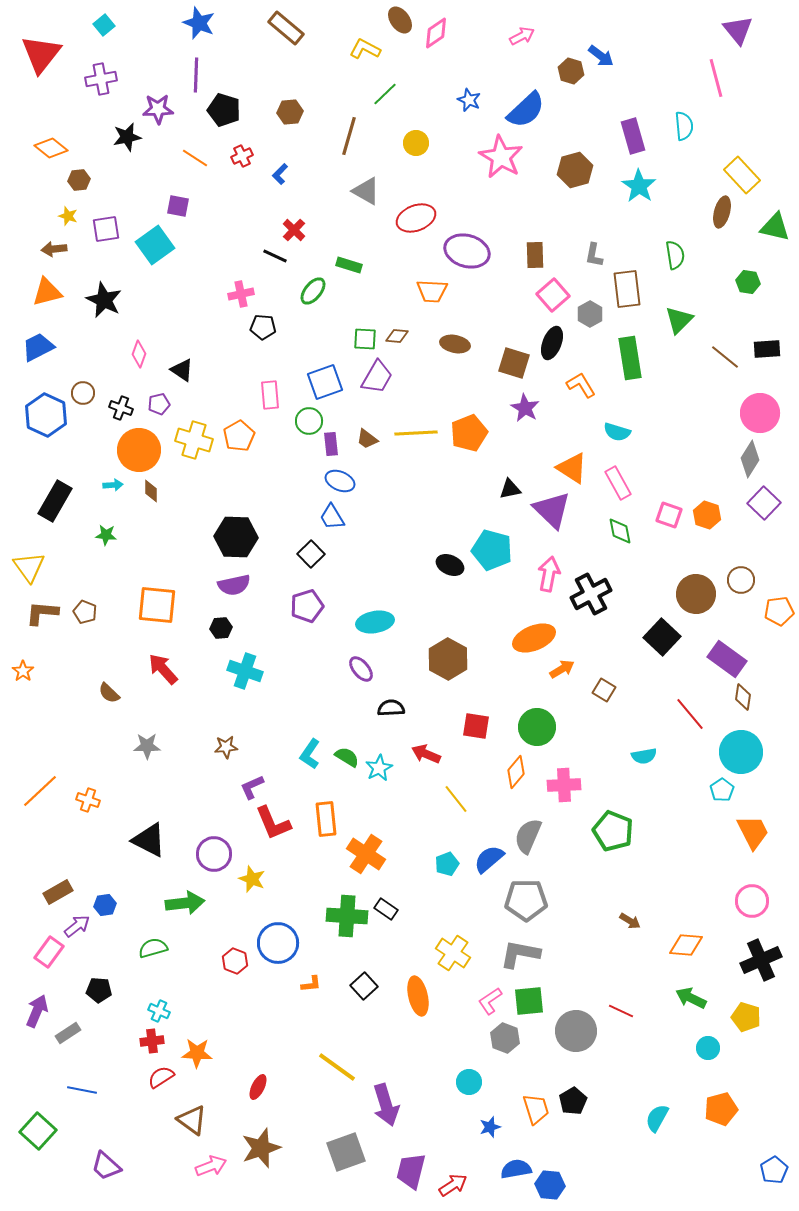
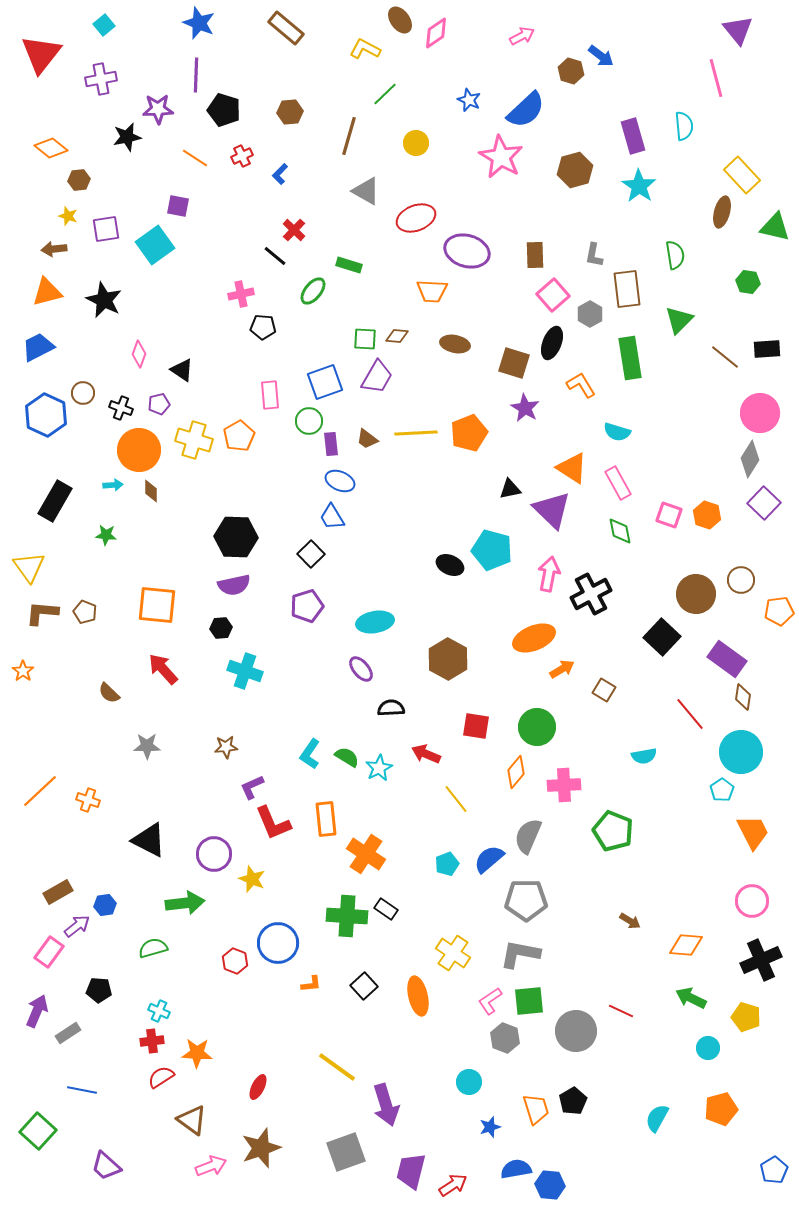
black line at (275, 256): rotated 15 degrees clockwise
